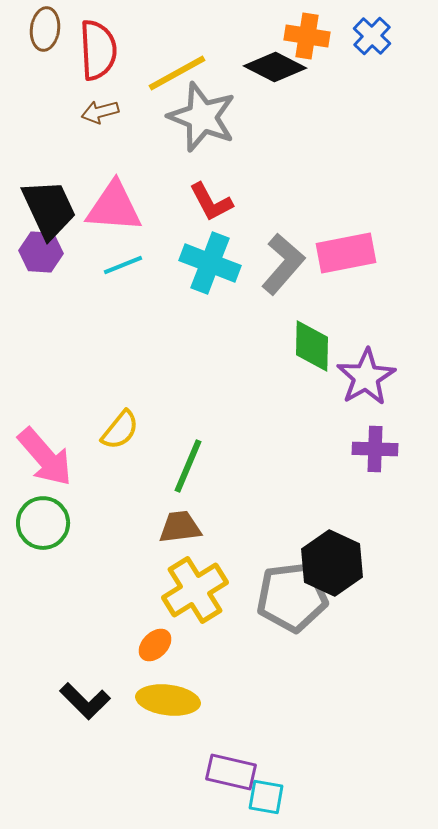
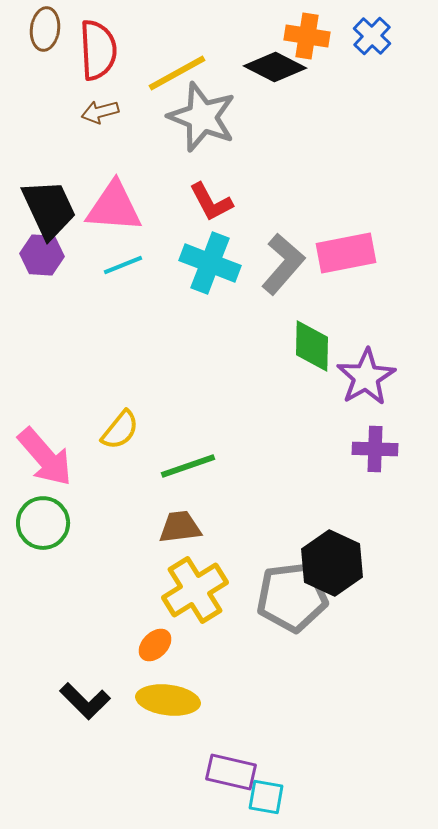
purple hexagon: moved 1 px right, 3 px down
green line: rotated 48 degrees clockwise
